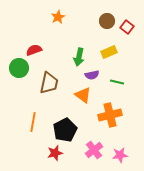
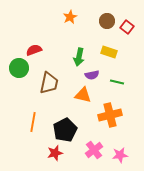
orange star: moved 12 px right
yellow rectangle: rotated 42 degrees clockwise
orange triangle: rotated 24 degrees counterclockwise
